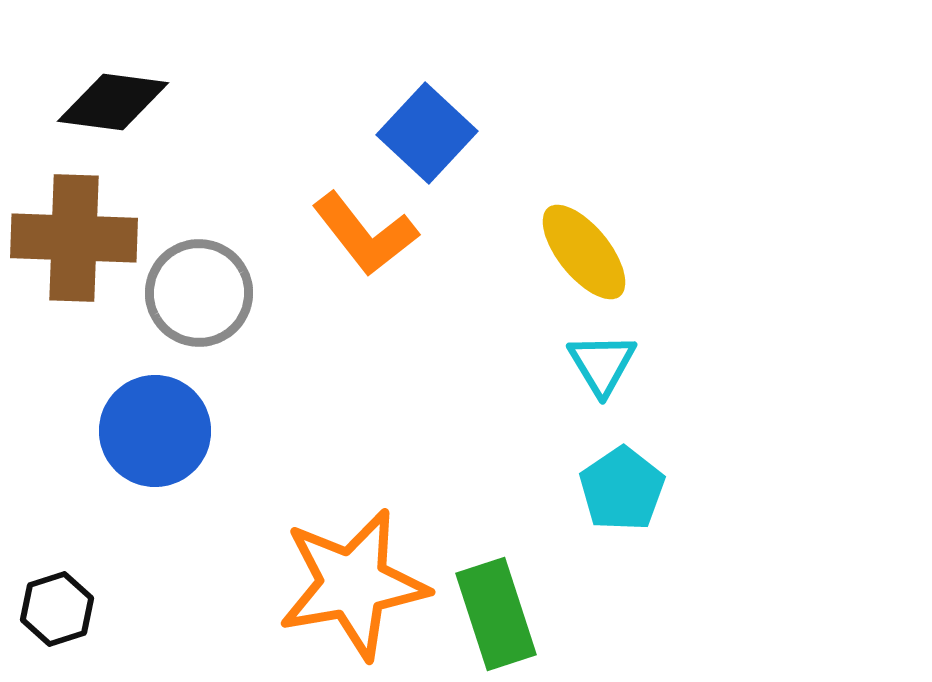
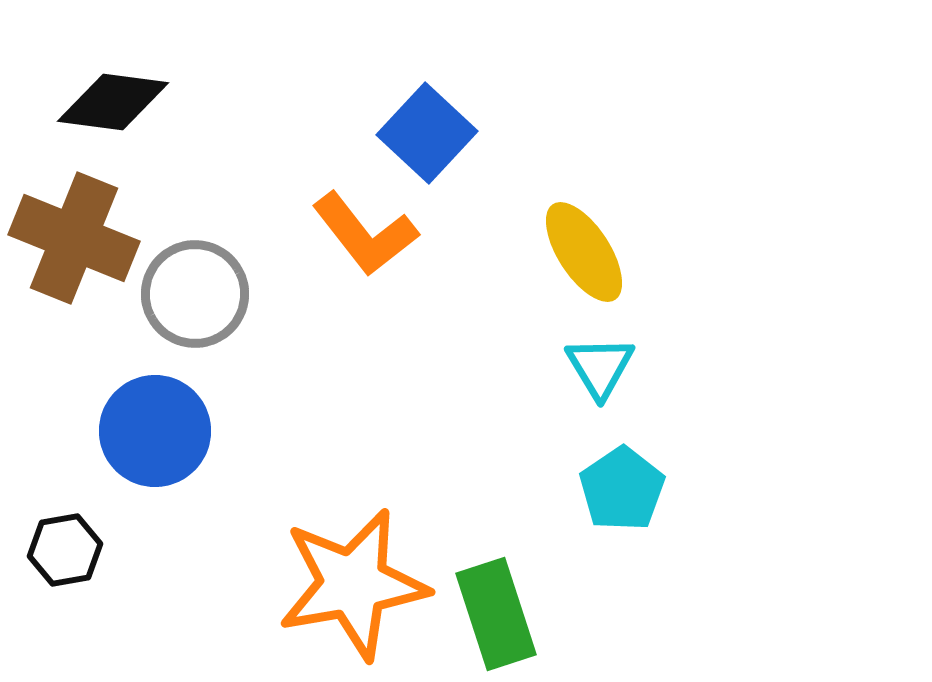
brown cross: rotated 20 degrees clockwise
yellow ellipse: rotated 6 degrees clockwise
gray circle: moved 4 px left, 1 px down
cyan triangle: moved 2 px left, 3 px down
black hexagon: moved 8 px right, 59 px up; rotated 8 degrees clockwise
